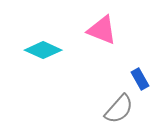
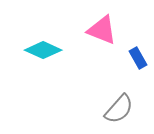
blue rectangle: moved 2 px left, 21 px up
